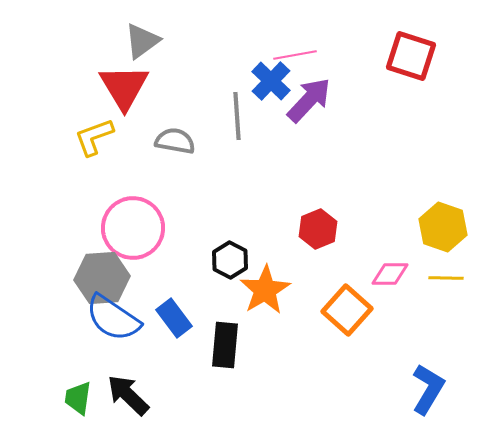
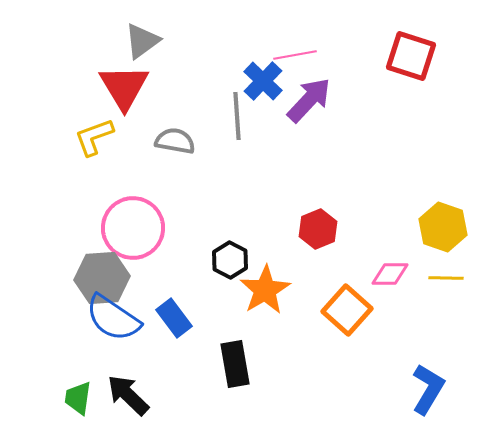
blue cross: moved 8 px left
black rectangle: moved 10 px right, 19 px down; rotated 15 degrees counterclockwise
